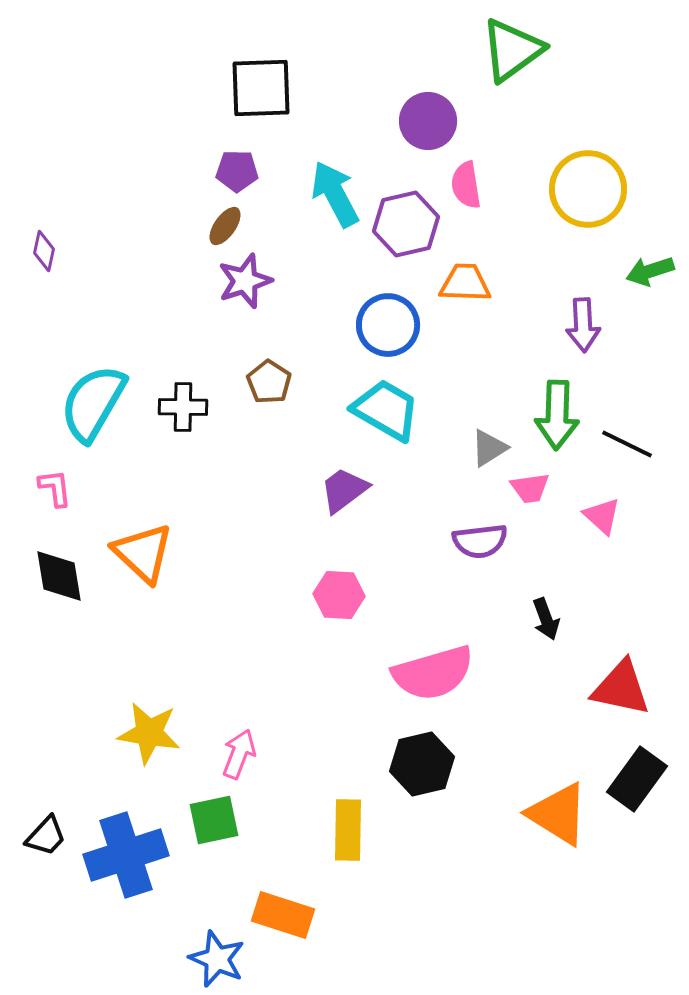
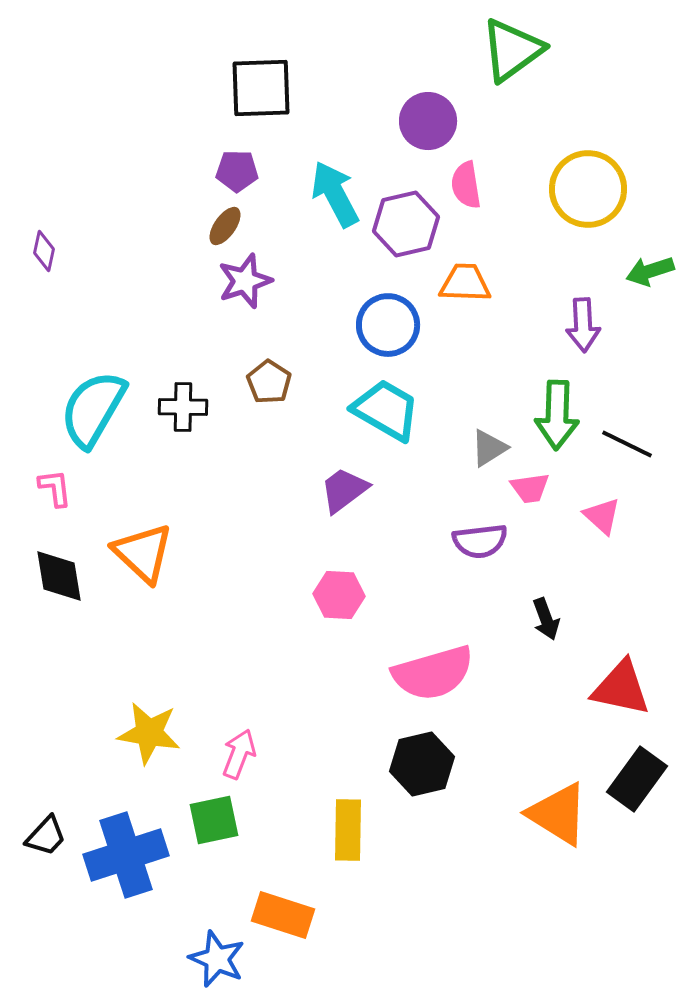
cyan semicircle at (93, 403): moved 6 px down
